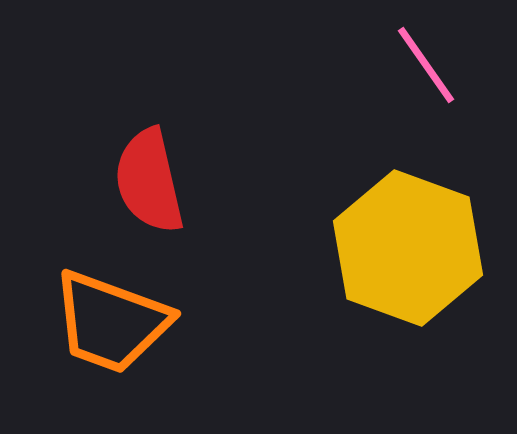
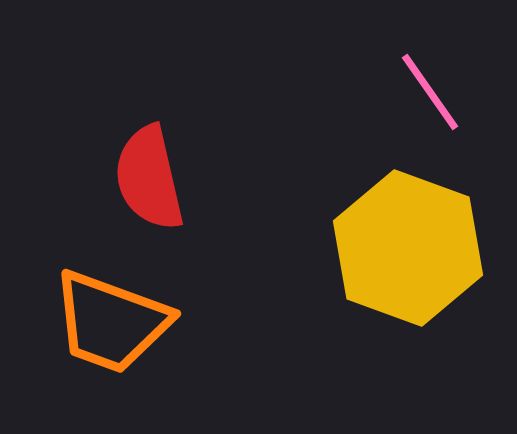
pink line: moved 4 px right, 27 px down
red semicircle: moved 3 px up
